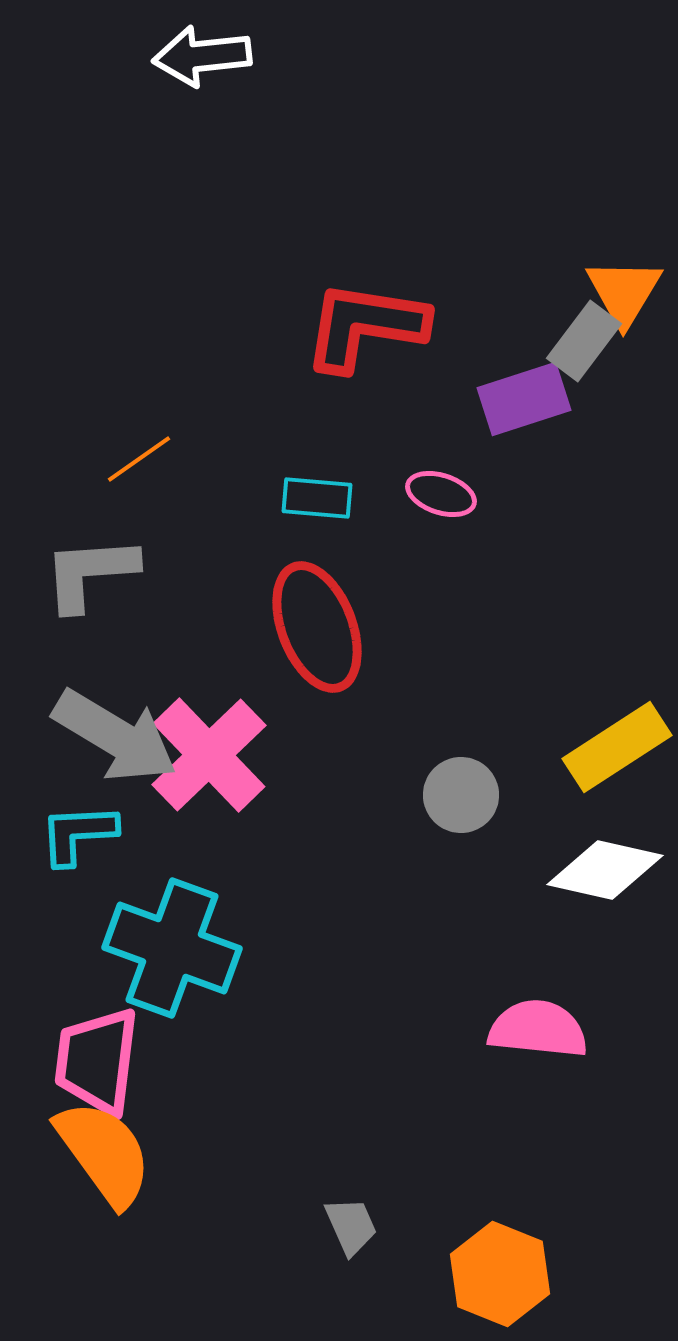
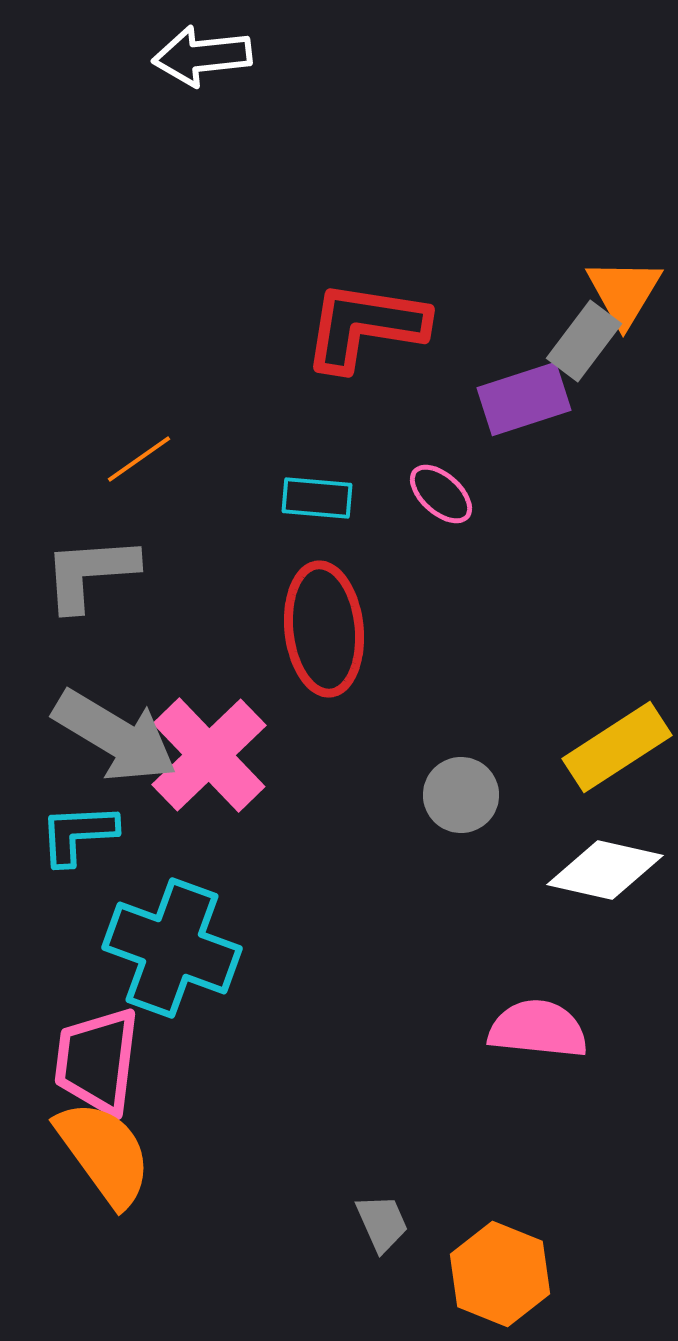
pink ellipse: rotated 24 degrees clockwise
red ellipse: moved 7 px right, 2 px down; rotated 15 degrees clockwise
gray trapezoid: moved 31 px right, 3 px up
